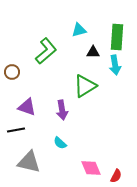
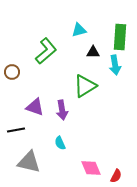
green rectangle: moved 3 px right
purple triangle: moved 8 px right
cyan semicircle: rotated 24 degrees clockwise
